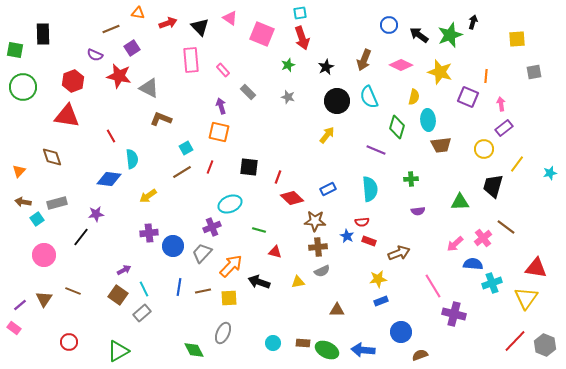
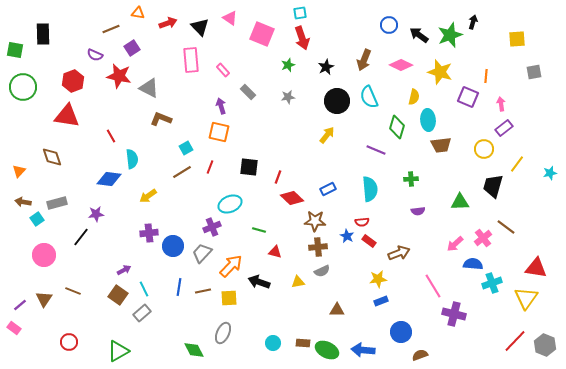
gray star at (288, 97): rotated 24 degrees counterclockwise
red rectangle at (369, 241): rotated 16 degrees clockwise
